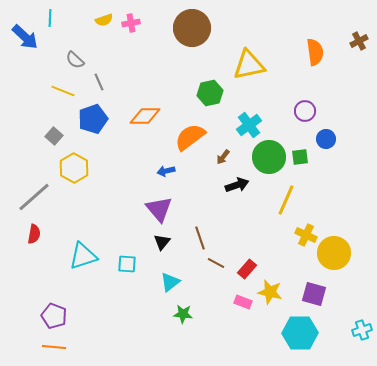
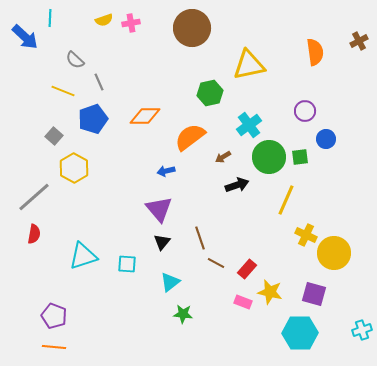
brown arrow at (223, 157): rotated 21 degrees clockwise
